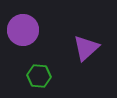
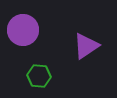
purple triangle: moved 2 px up; rotated 8 degrees clockwise
